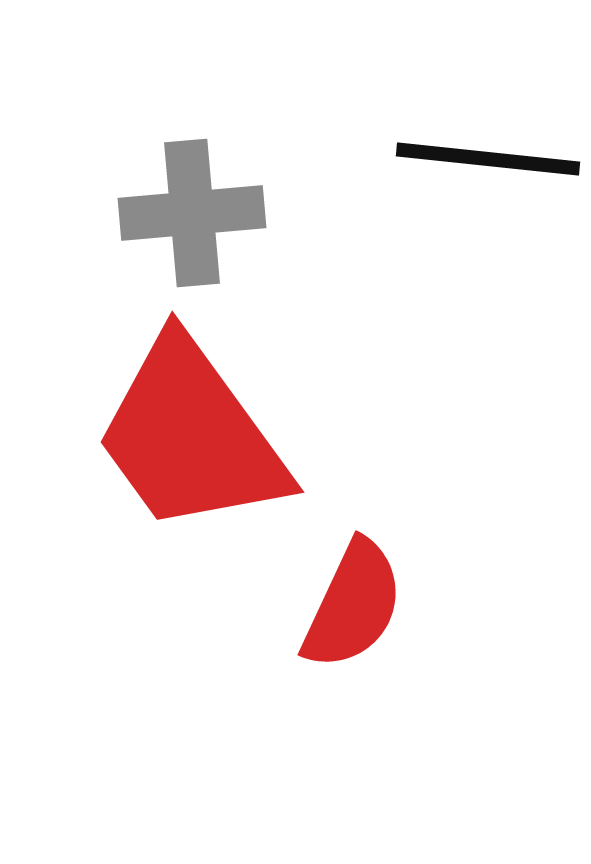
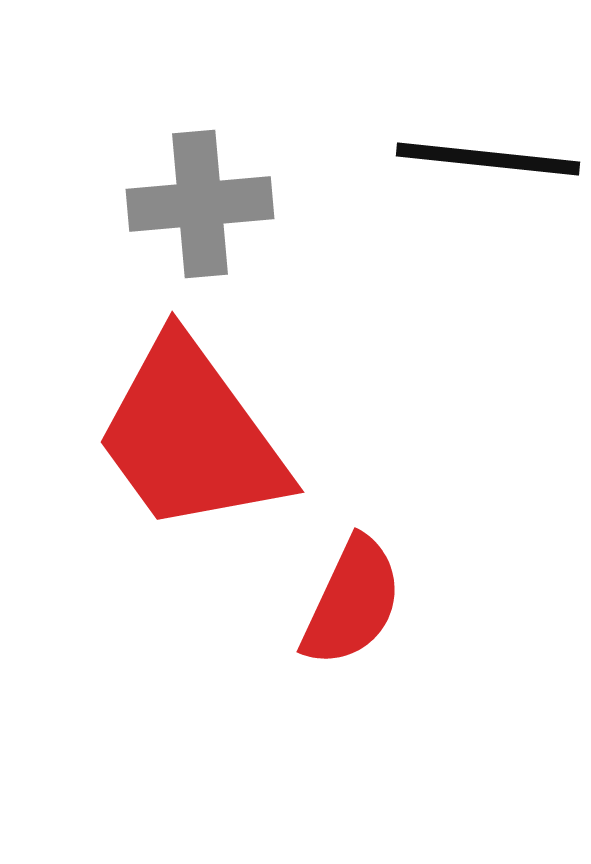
gray cross: moved 8 px right, 9 px up
red semicircle: moved 1 px left, 3 px up
